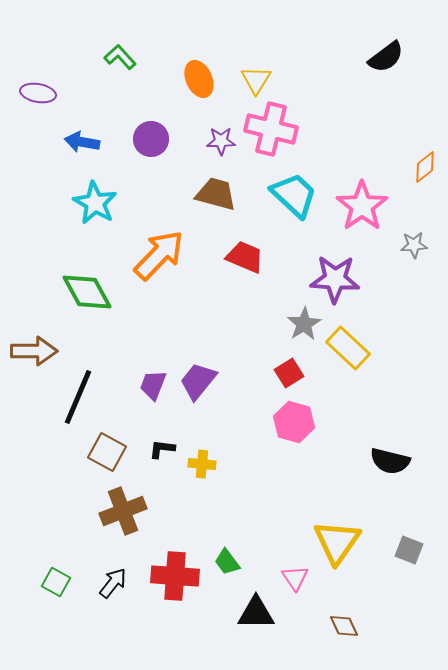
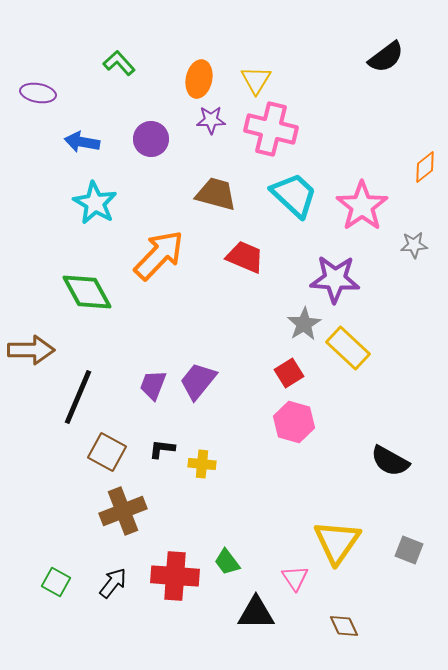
green L-shape at (120, 57): moved 1 px left, 6 px down
orange ellipse at (199, 79): rotated 36 degrees clockwise
purple star at (221, 141): moved 10 px left, 21 px up
brown arrow at (34, 351): moved 3 px left, 1 px up
black semicircle at (390, 461): rotated 15 degrees clockwise
